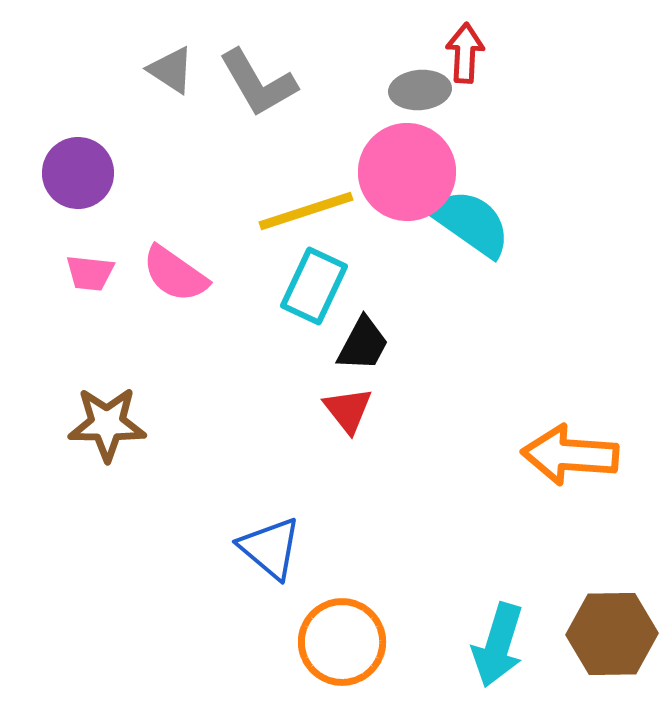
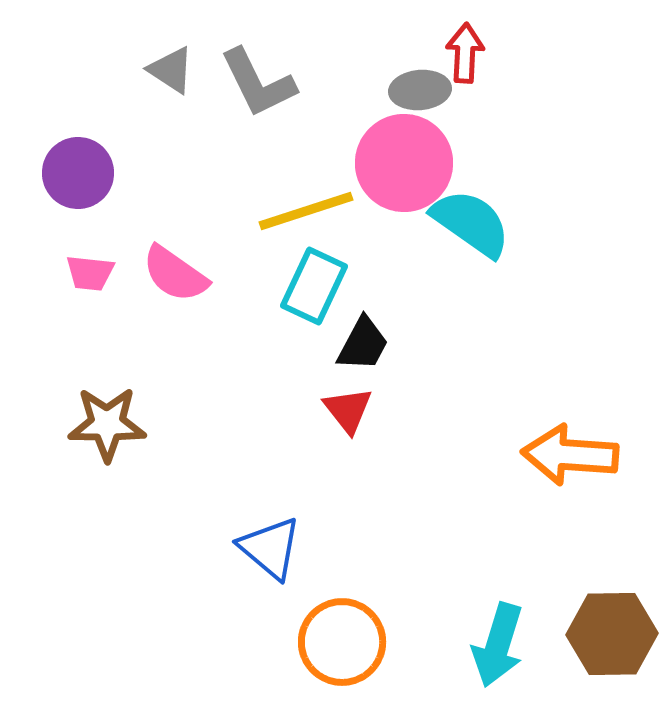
gray L-shape: rotated 4 degrees clockwise
pink circle: moved 3 px left, 9 px up
